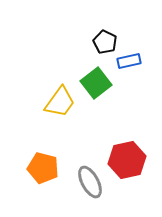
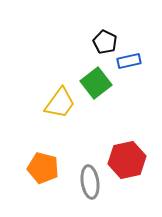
yellow trapezoid: moved 1 px down
gray ellipse: rotated 20 degrees clockwise
